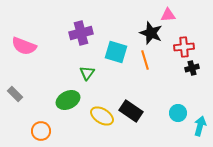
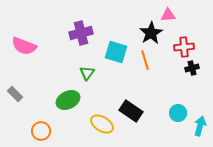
black star: rotated 20 degrees clockwise
yellow ellipse: moved 8 px down
